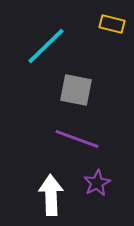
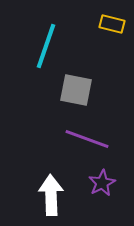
cyan line: rotated 27 degrees counterclockwise
purple line: moved 10 px right
purple star: moved 5 px right
